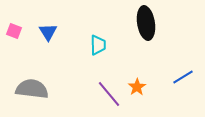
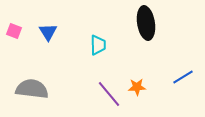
orange star: rotated 30 degrees clockwise
